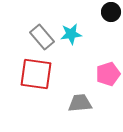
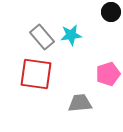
cyan star: moved 1 px down
